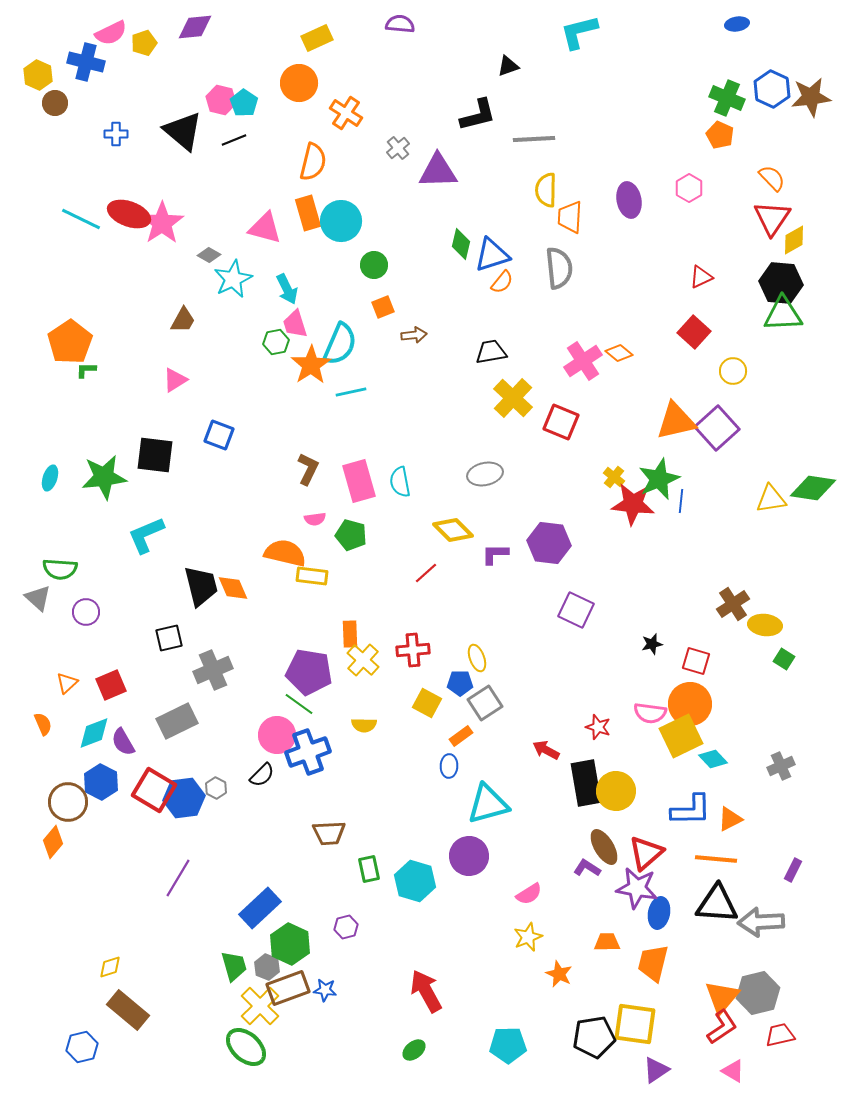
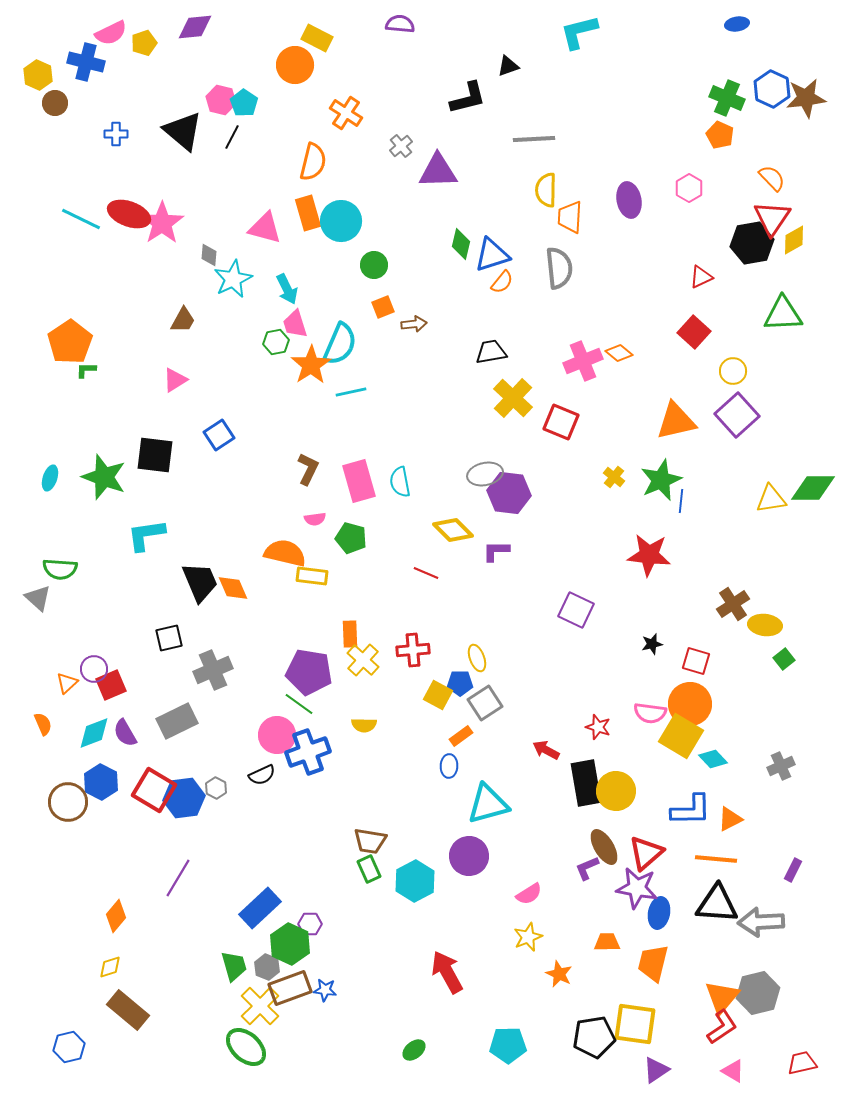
yellow rectangle at (317, 38): rotated 52 degrees clockwise
orange circle at (299, 83): moved 4 px left, 18 px up
brown star at (811, 97): moved 5 px left, 1 px down
black L-shape at (478, 115): moved 10 px left, 17 px up
black line at (234, 140): moved 2 px left, 3 px up; rotated 40 degrees counterclockwise
gray cross at (398, 148): moved 3 px right, 2 px up
gray diamond at (209, 255): rotated 65 degrees clockwise
black hexagon at (781, 283): moved 29 px left, 40 px up; rotated 15 degrees counterclockwise
brown arrow at (414, 335): moved 11 px up
pink cross at (583, 361): rotated 12 degrees clockwise
purple square at (717, 428): moved 20 px right, 13 px up
blue square at (219, 435): rotated 36 degrees clockwise
green star at (104, 477): rotated 27 degrees clockwise
green star at (659, 479): moved 2 px right, 1 px down
green diamond at (813, 488): rotated 9 degrees counterclockwise
red star at (633, 504): moved 16 px right, 51 px down
cyan L-shape at (146, 535): rotated 15 degrees clockwise
green pentagon at (351, 535): moved 3 px down
purple hexagon at (549, 543): moved 40 px left, 50 px up
purple L-shape at (495, 554): moved 1 px right, 3 px up
red line at (426, 573): rotated 65 degrees clockwise
black trapezoid at (201, 586): moved 1 px left, 4 px up; rotated 9 degrees counterclockwise
purple circle at (86, 612): moved 8 px right, 57 px down
green square at (784, 659): rotated 20 degrees clockwise
yellow square at (427, 703): moved 11 px right, 8 px up
yellow square at (681, 736): rotated 33 degrees counterclockwise
purple semicircle at (123, 742): moved 2 px right, 9 px up
black semicircle at (262, 775): rotated 20 degrees clockwise
brown trapezoid at (329, 833): moved 41 px right, 8 px down; rotated 12 degrees clockwise
orange diamond at (53, 842): moved 63 px right, 74 px down
purple L-shape at (587, 868): rotated 56 degrees counterclockwise
green rectangle at (369, 869): rotated 12 degrees counterclockwise
cyan hexagon at (415, 881): rotated 15 degrees clockwise
purple hexagon at (346, 927): moved 36 px left, 3 px up; rotated 15 degrees clockwise
brown rectangle at (288, 988): moved 2 px right
red arrow at (426, 991): moved 21 px right, 19 px up
red trapezoid at (780, 1035): moved 22 px right, 28 px down
blue hexagon at (82, 1047): moved 13 px left
